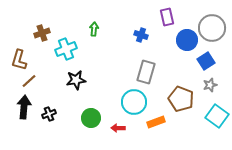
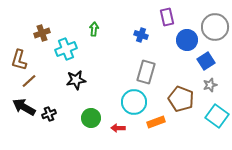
gray circle: moved 3 px right, 1 px up
black arrow: rotated 65 degrees counterclockwise
